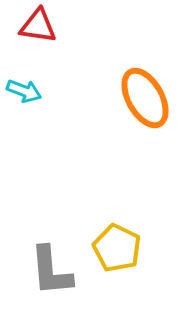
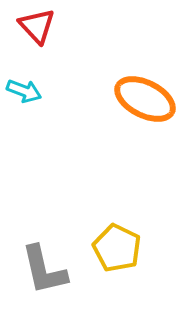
red triangle: moved 1 px left; rotated 39 degrees clockwise
orange ellipse: moved 1 px down; rotated 34 degrees counterclockwise
gray L-shape: moved 7 px left, 1 px up; rotated 8 degrees counterclockwise
